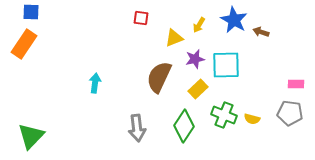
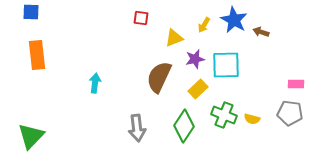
yellow arrow: moved 5 px right
orange rectangle: moved 13 px right, 11 px down; rotated 40 degrees counterclockwise
